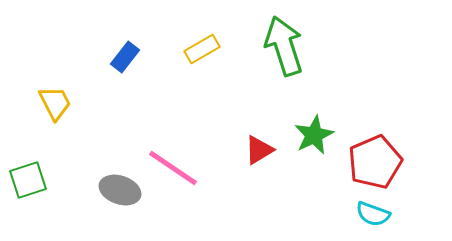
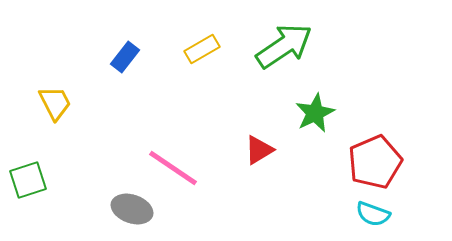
green arrow: rotated 74 degrees clockwise
green star: moved 1 px right, 22 px up
gray ellipse: moved 12 px right, 19 px down
